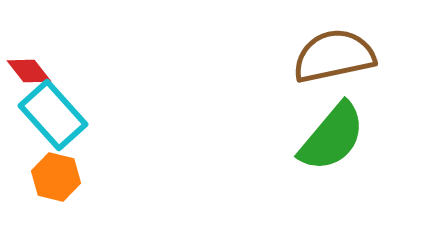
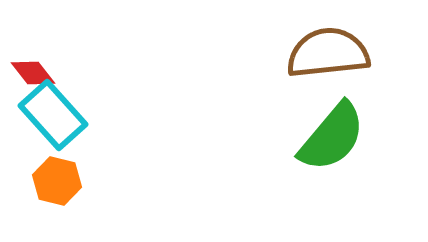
brown semicircle: moved 6 px left, 3 px up; rotated 6 degrees clockwise
red diamond: moved 4 px right, 2 px down
orange hexagon: moved 1 px right, 4 px down
